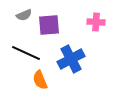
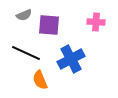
purple square: rotated 10 degrees clockwise
